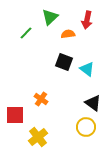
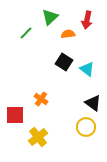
black square: rotated 12 degrees clockwise
